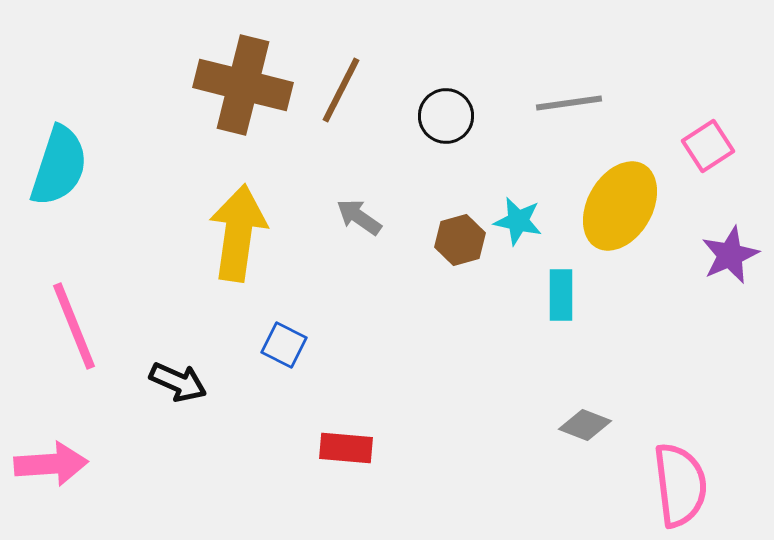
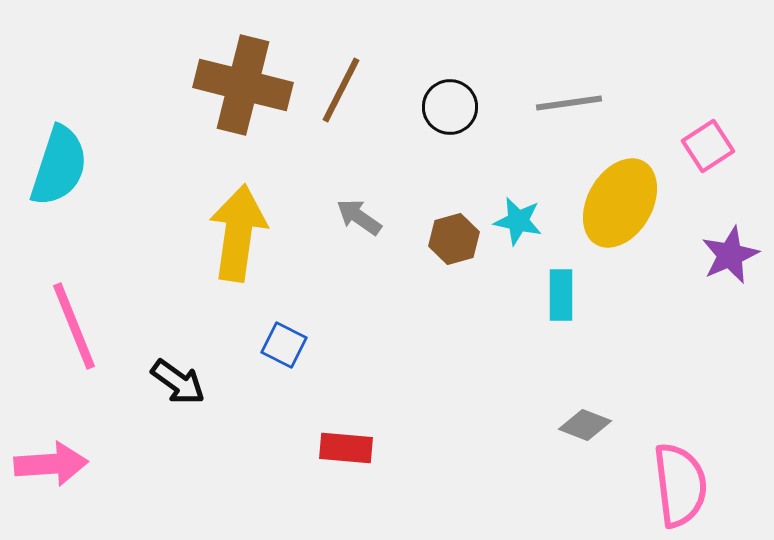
black circle: moved 4 px right, 9 px up
yellow ellipse: moved 3 px up
brown hexagon: moved 6 px left, 1 px up
black arrow: rotated 12 degrees clockwise
